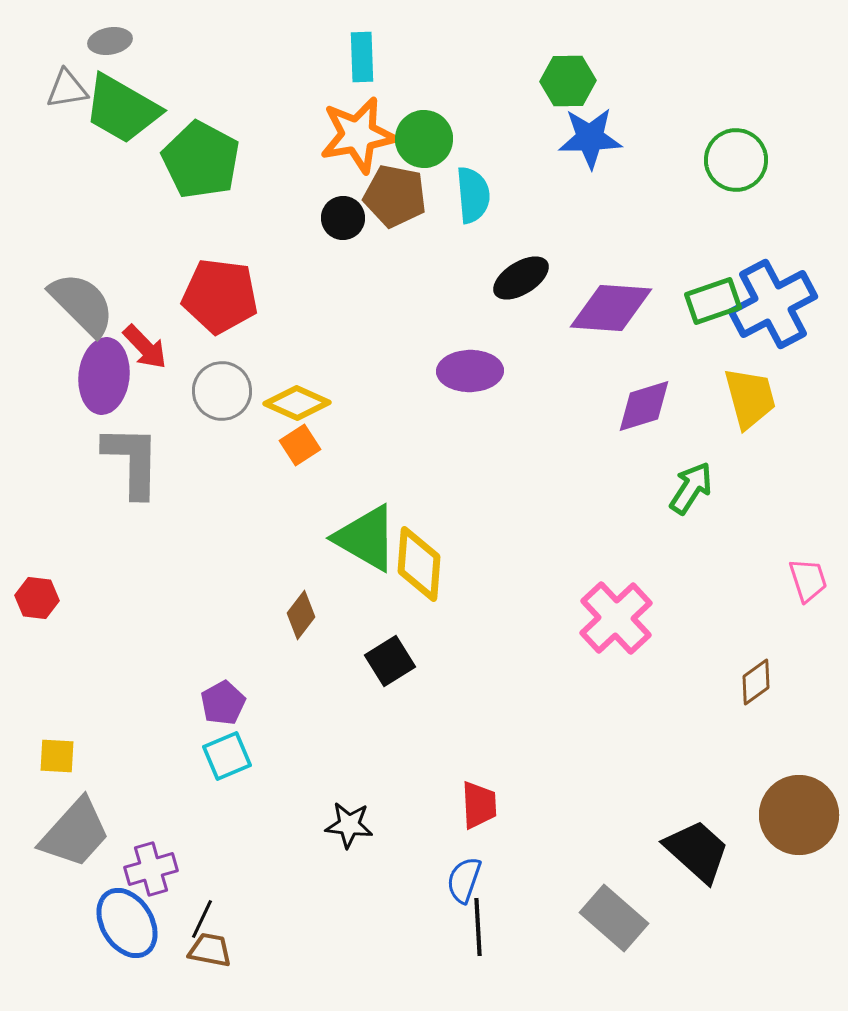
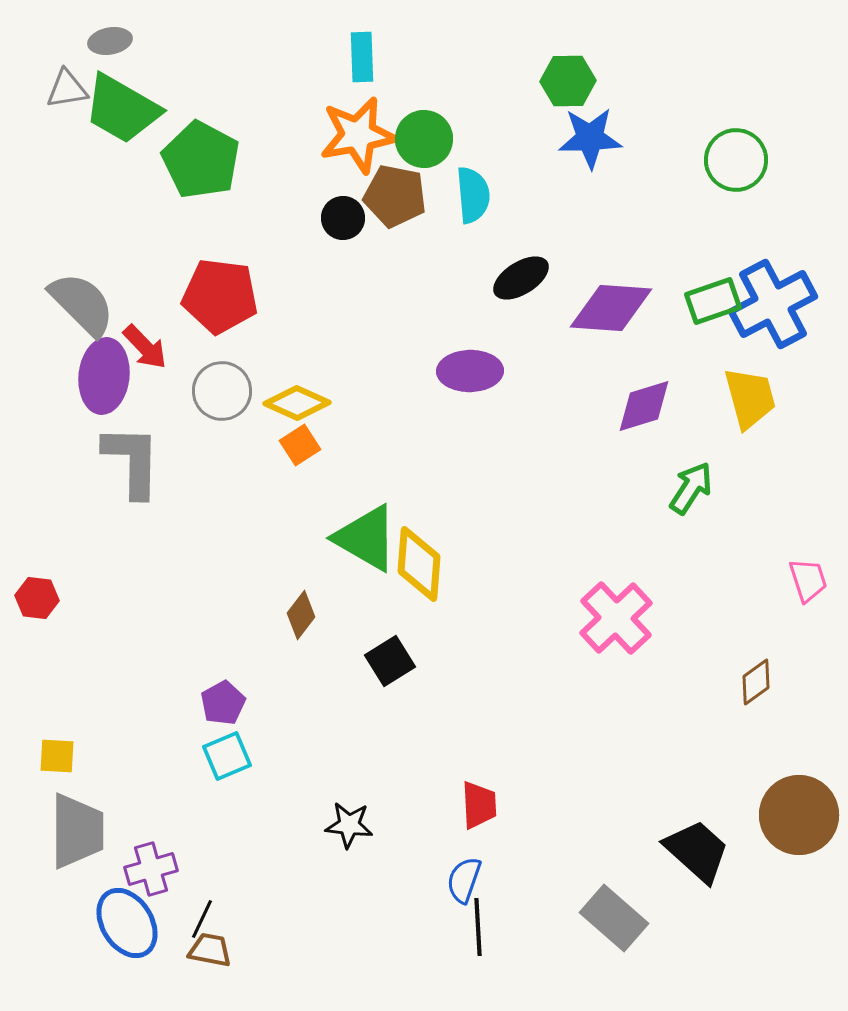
gray trapezoid at (75, 833): moved 2 px right, 2 px up; rotated 42 degrees counterclockwise
